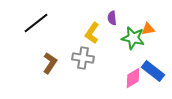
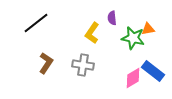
gray cross: moved 7 px down
brown L-shape: moved 4 px left
